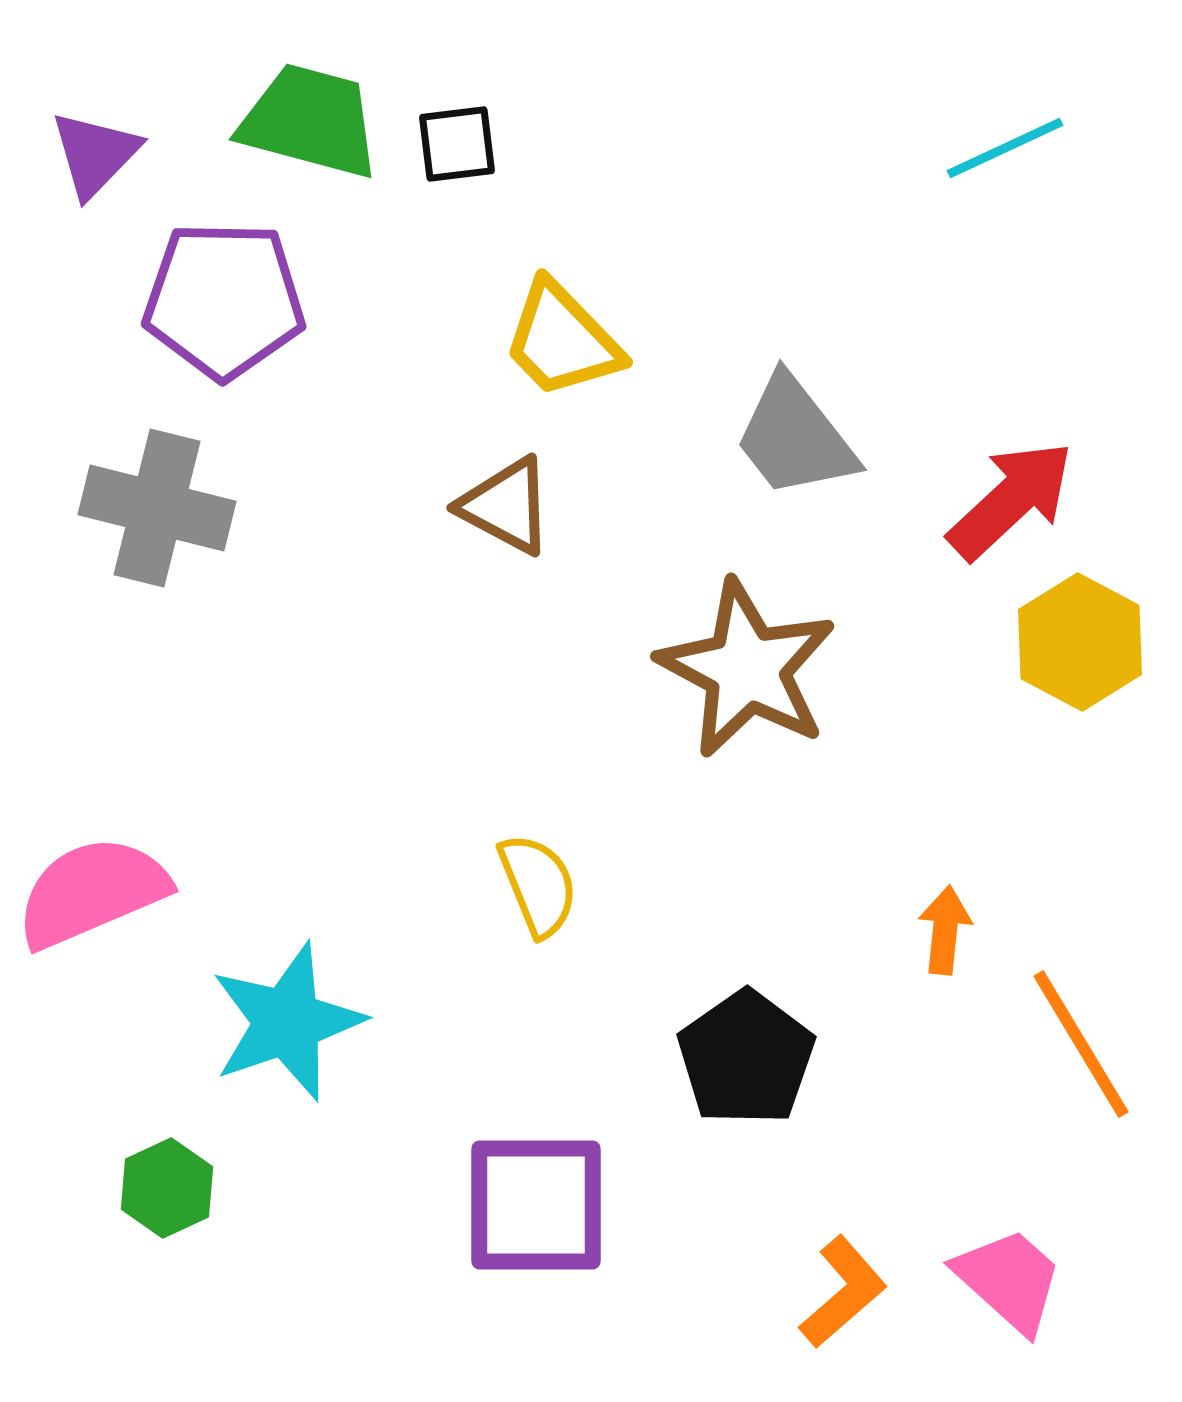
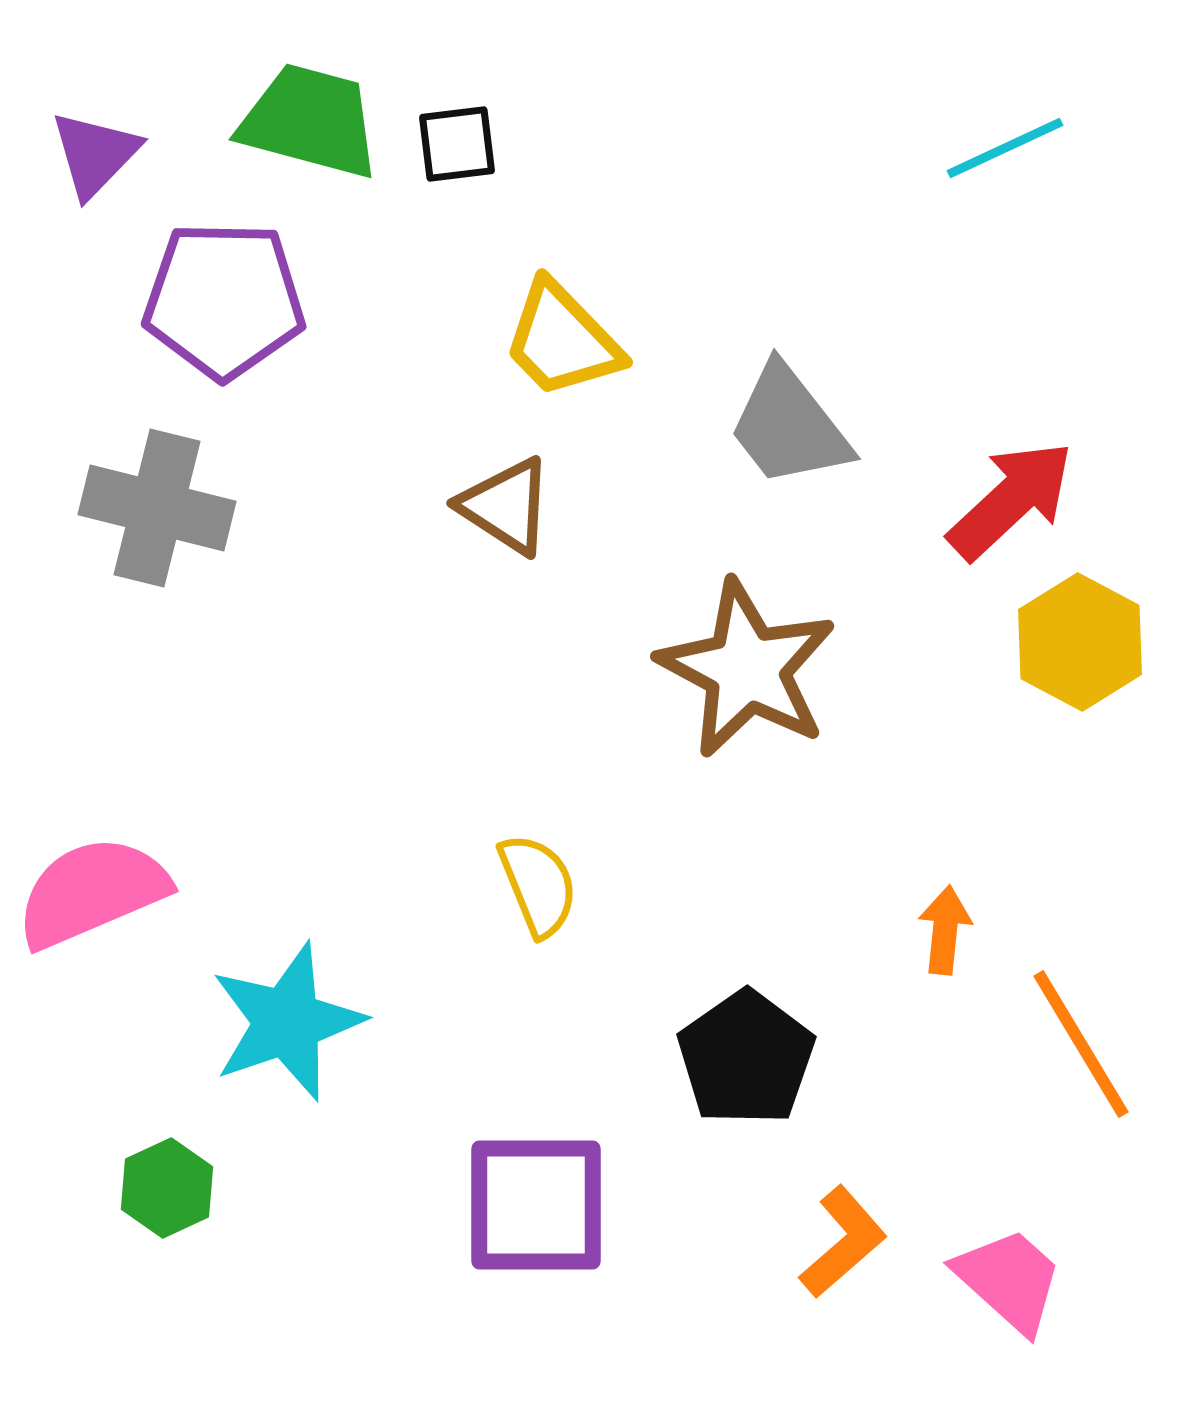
gray trapezoid: moved 6 px left, 11 px up
brown triangle: rotated 5 degrees clockwise
orange L-shape: moved 50 px up
